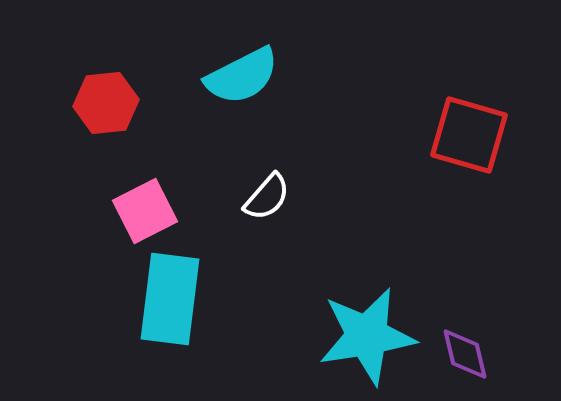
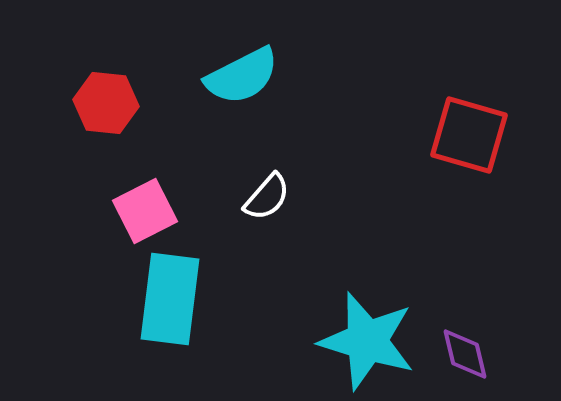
red hexagon: rotated 12 degrees clockwise
cyan star: moved 5 px down; rotated 26 degrees clockwise
